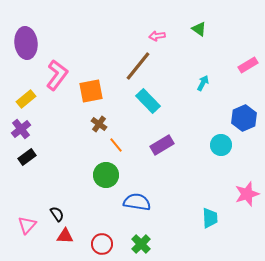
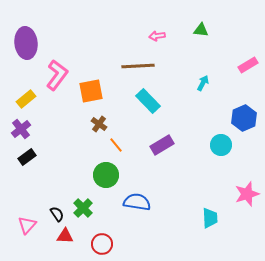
green triangle: moved 2 px right, 1 px down; rotated 28 degrees counterclockwise
brown line: rotated 48 degrees clockwise
green cross: moved 58 px left, 36 px up
